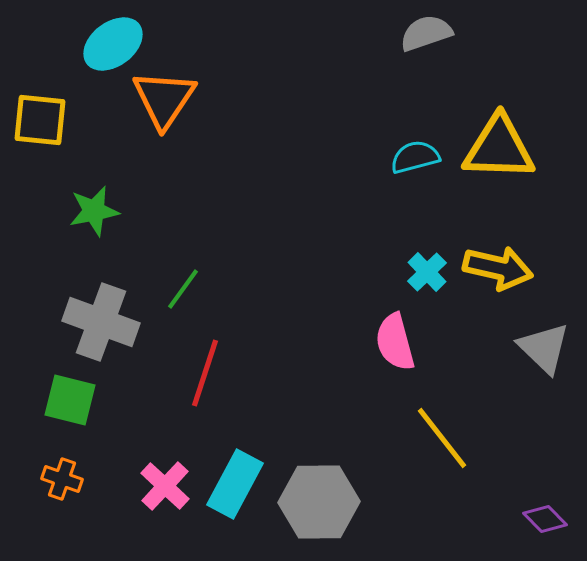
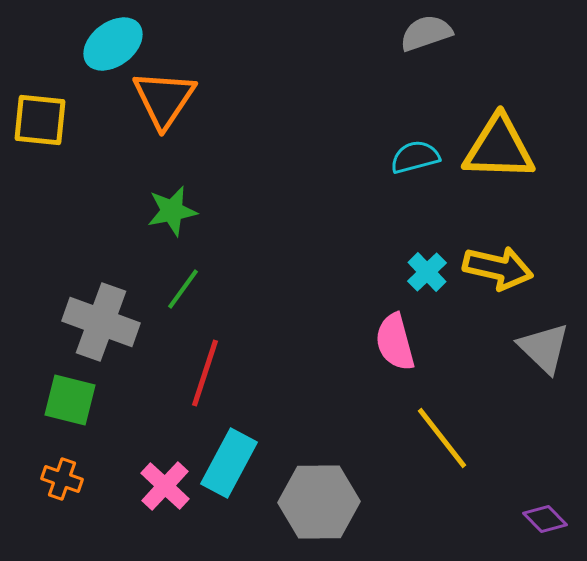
green star: moved 78 px right
cyan rectangle: moved 6 px left, 21 px up
